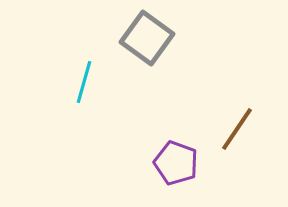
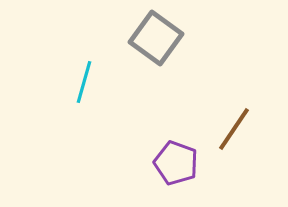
gray square: moved 9 px right
brown line: moved 3 px left
